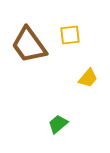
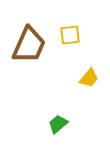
brown trapezoid: rotated 120 degrees counterclockwise
yellow trapezoid: moved 1 px right
